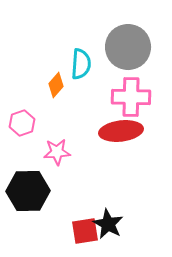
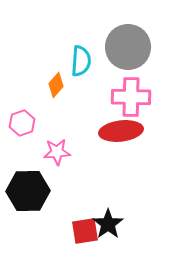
cyan semicircle: moved 3 px up
black star: rotated 8 degrees clockwise
